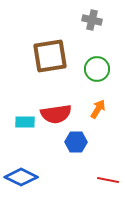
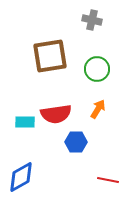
blue diamond: rotated 56 degrees counterclockwise
